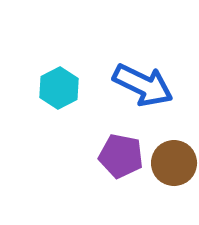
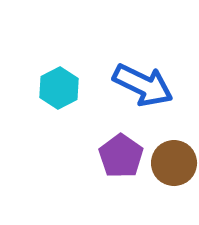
purple pentagon: rotated 24 degrees clockwise
